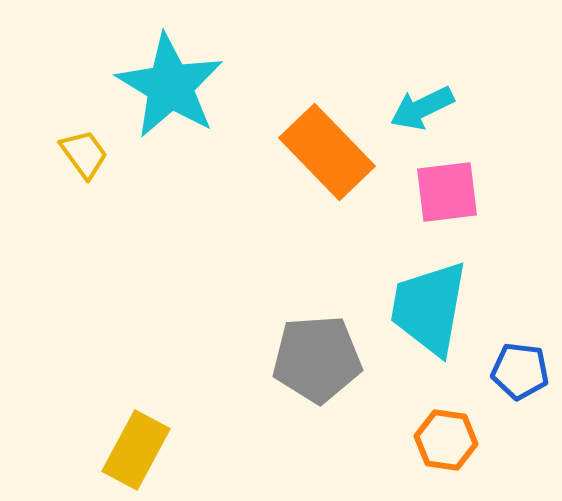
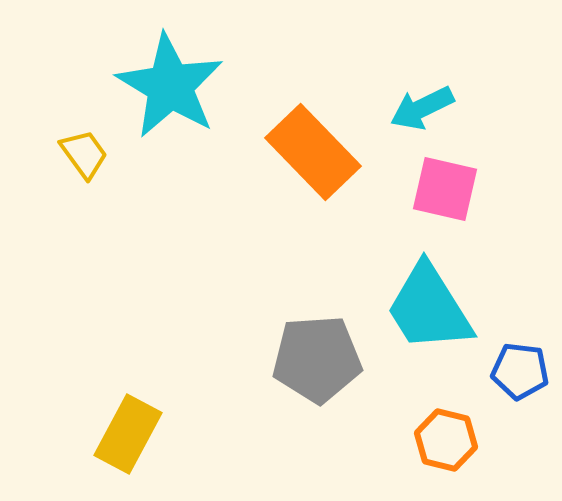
orange rectangle: moved 14 px left
pink square: moved 2 px left, 3 px up; rotated 20 degrees clockwise
cyan trapezoid: rotated 42 degrees counterclockwise
orange hexagon: rotated 6 degrees clockwise
yellow rectangle: moved 8 px left, 16 px up
